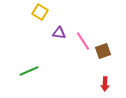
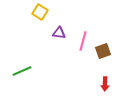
pink line: rotated 48 degrees clockwise
green line: moved 7 px left
